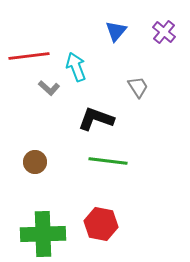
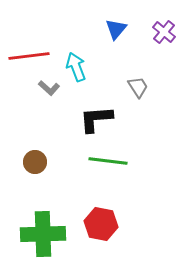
blue triangle: moved 2 px up
black L-shape: rotated 24 degrees counterclockwise
